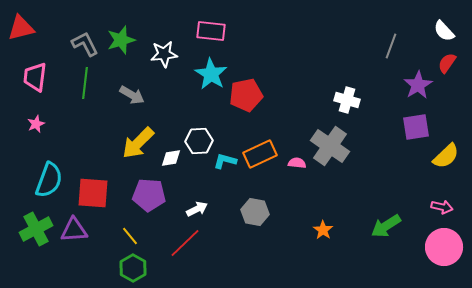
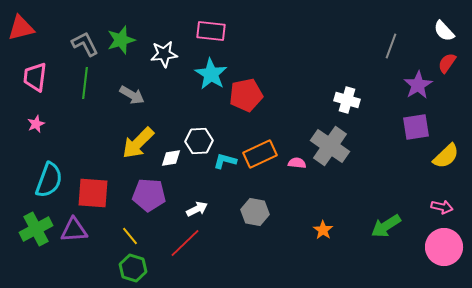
green hexagon: rotated 12 degrees counterclockwise
